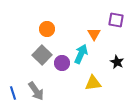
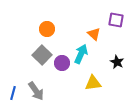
orange triangle: rotated 16 degrees counterclockwise
blue line: rotated 32 degrees clockwise
